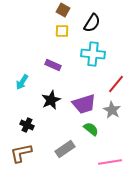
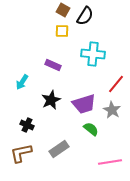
black semicircle: moved 7 px left, 7 px up
gray rectangle: moved 6 px left
